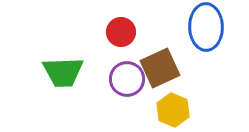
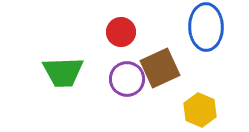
yellow hexagon: moved 27 px right
